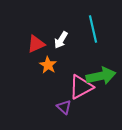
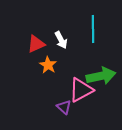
cyan line: rotated 12 degrees clockwise
white arrow: rotated 60 degrees counterclockwise
pink triangle: moved 3 px down
